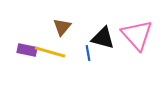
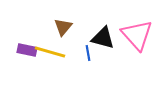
brown triangle: moved 1 px right
